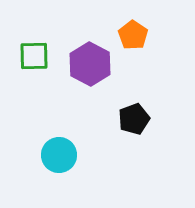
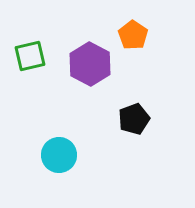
green square: moved 4 px left; rotated 12 degrees counterclockwise
